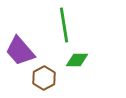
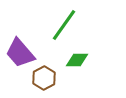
green line: rotated 44 degrees clockwise
purple trapezoid: moved 2 px down
